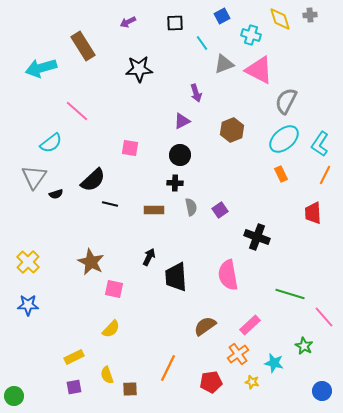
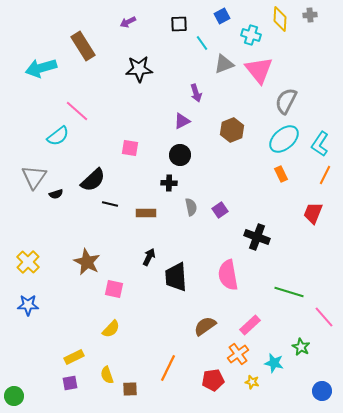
yellow diamond at (280, 19): rotated 20 degrees clockwise
black square at (175, 23): moved 4 px right, 1 px down
pink triangle at (259, 70): rotated 24 degrees clockwise
cyan semicircle at (51, 143): moved 7 px right, 7 px up
black cross at (175, 183): moved 6 px left
brown rectangle at (154, 210): moved 8 px left, 3 px down
red trapezoid at (313, 213): rotated 25 degrees clockwise
brown star at (91, 262): moved 4 px left
green line at (290, 294): moved 1 px left, 2 px up
green star at (304, 346): moved 3 px left, 1 px down
red pentagon at (211, 382): moved 2 px right, 2 px up
purple square at (74, 387): moved 4 px left, 4 px up
